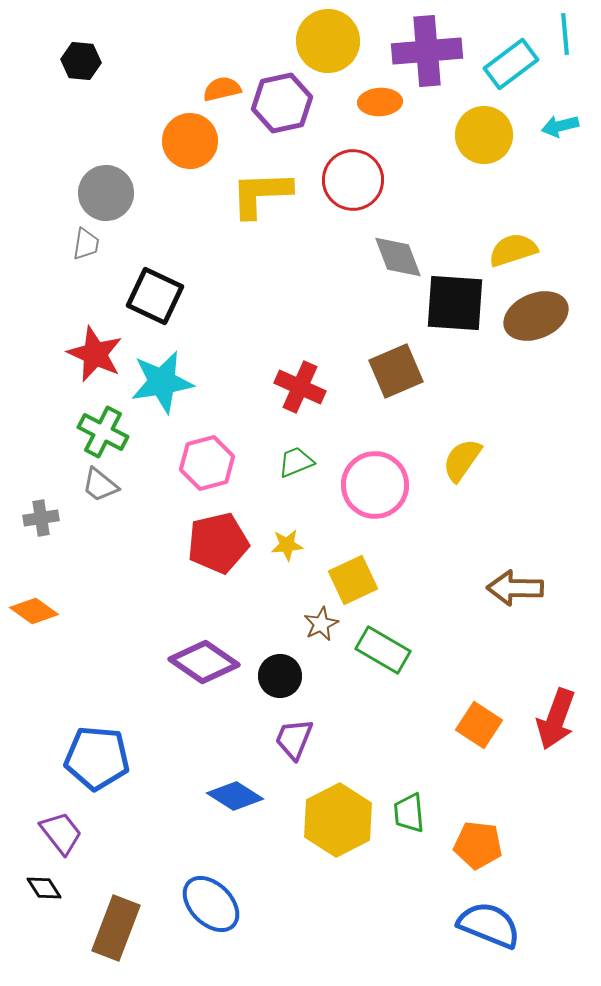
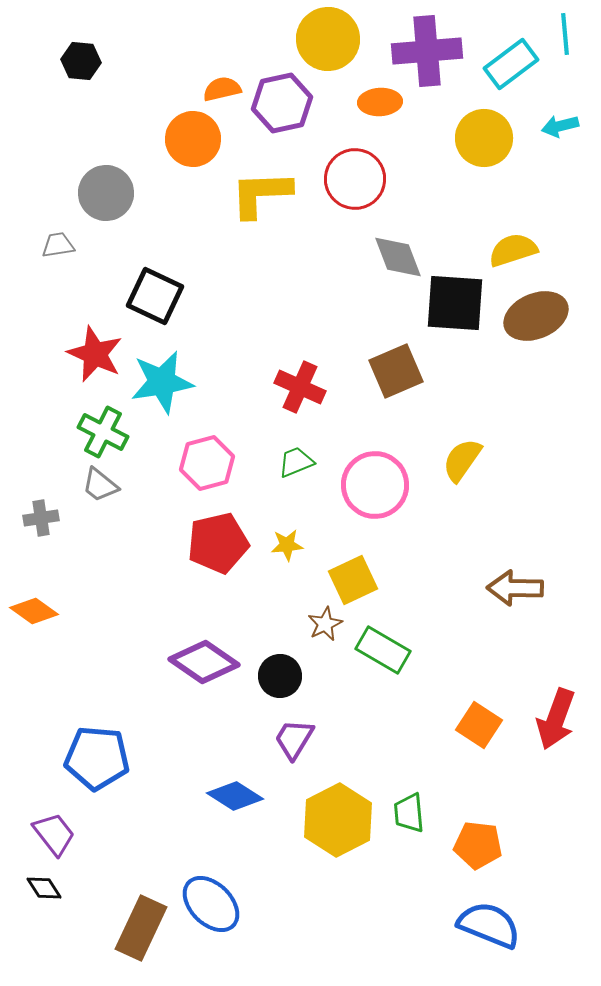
yellow circle at (328, 41): moved 2 px up
yellow circle at (484, 135): moved 3 px down
orange circle at (190, 141): moved 3 px right, 2 px up
red circle at (353, 180): moved 2 px right, 1 px up
gray trapezoid at (86, 244): moved 28 px left, 1 px down; rotated 108 degrees counterclockwise
brown star at (321, 624): moved 4 px right
purple trapezoid at (294, 739): rotated 9 degrees clockwise
purple trapezoid at (61, 833): moved 7 px left, 1 px down
brown rectangle at (116, 928): moved 25 px right; rotated 4 degrees clockwise
